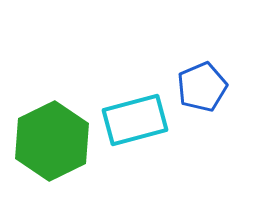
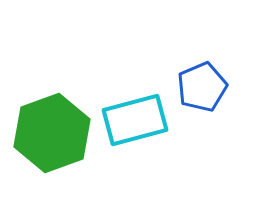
green hexagon: moved 8 px up; rotated 6 degrees clockwise
